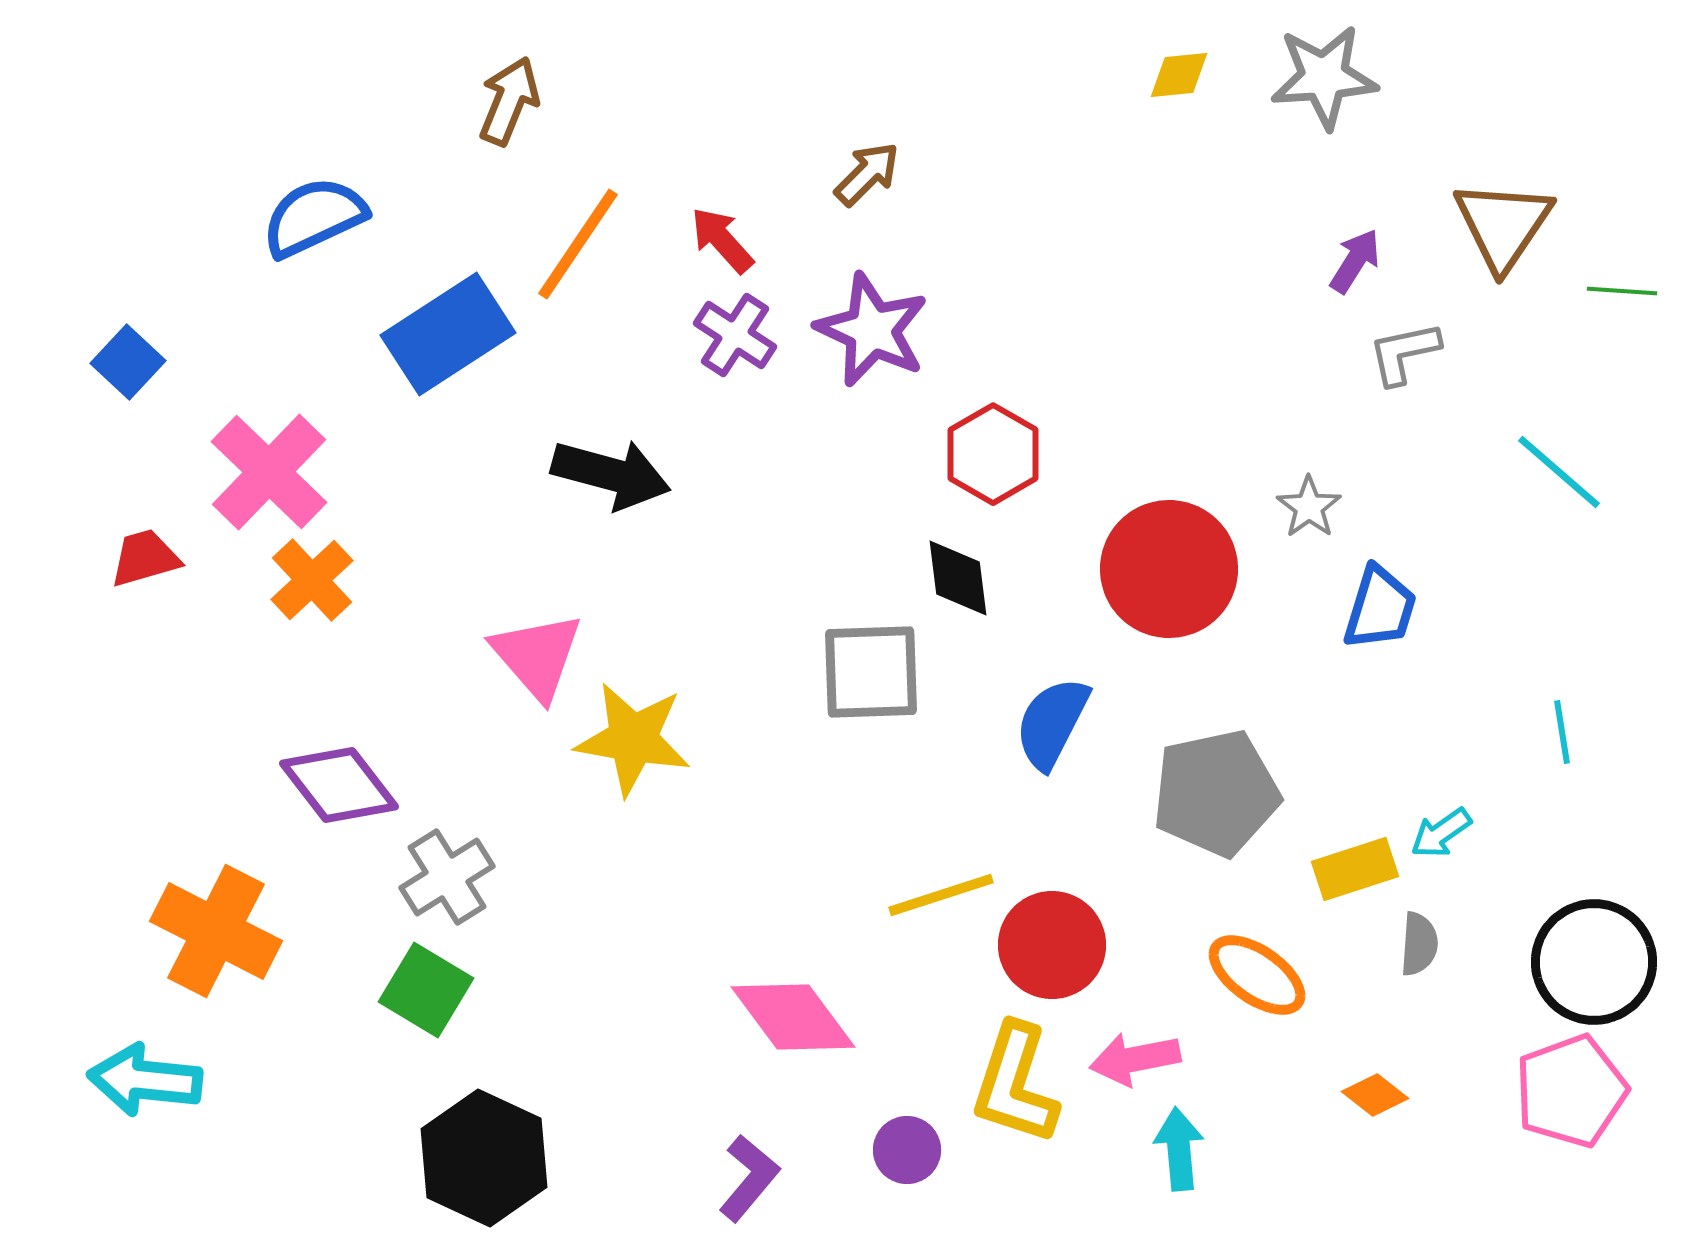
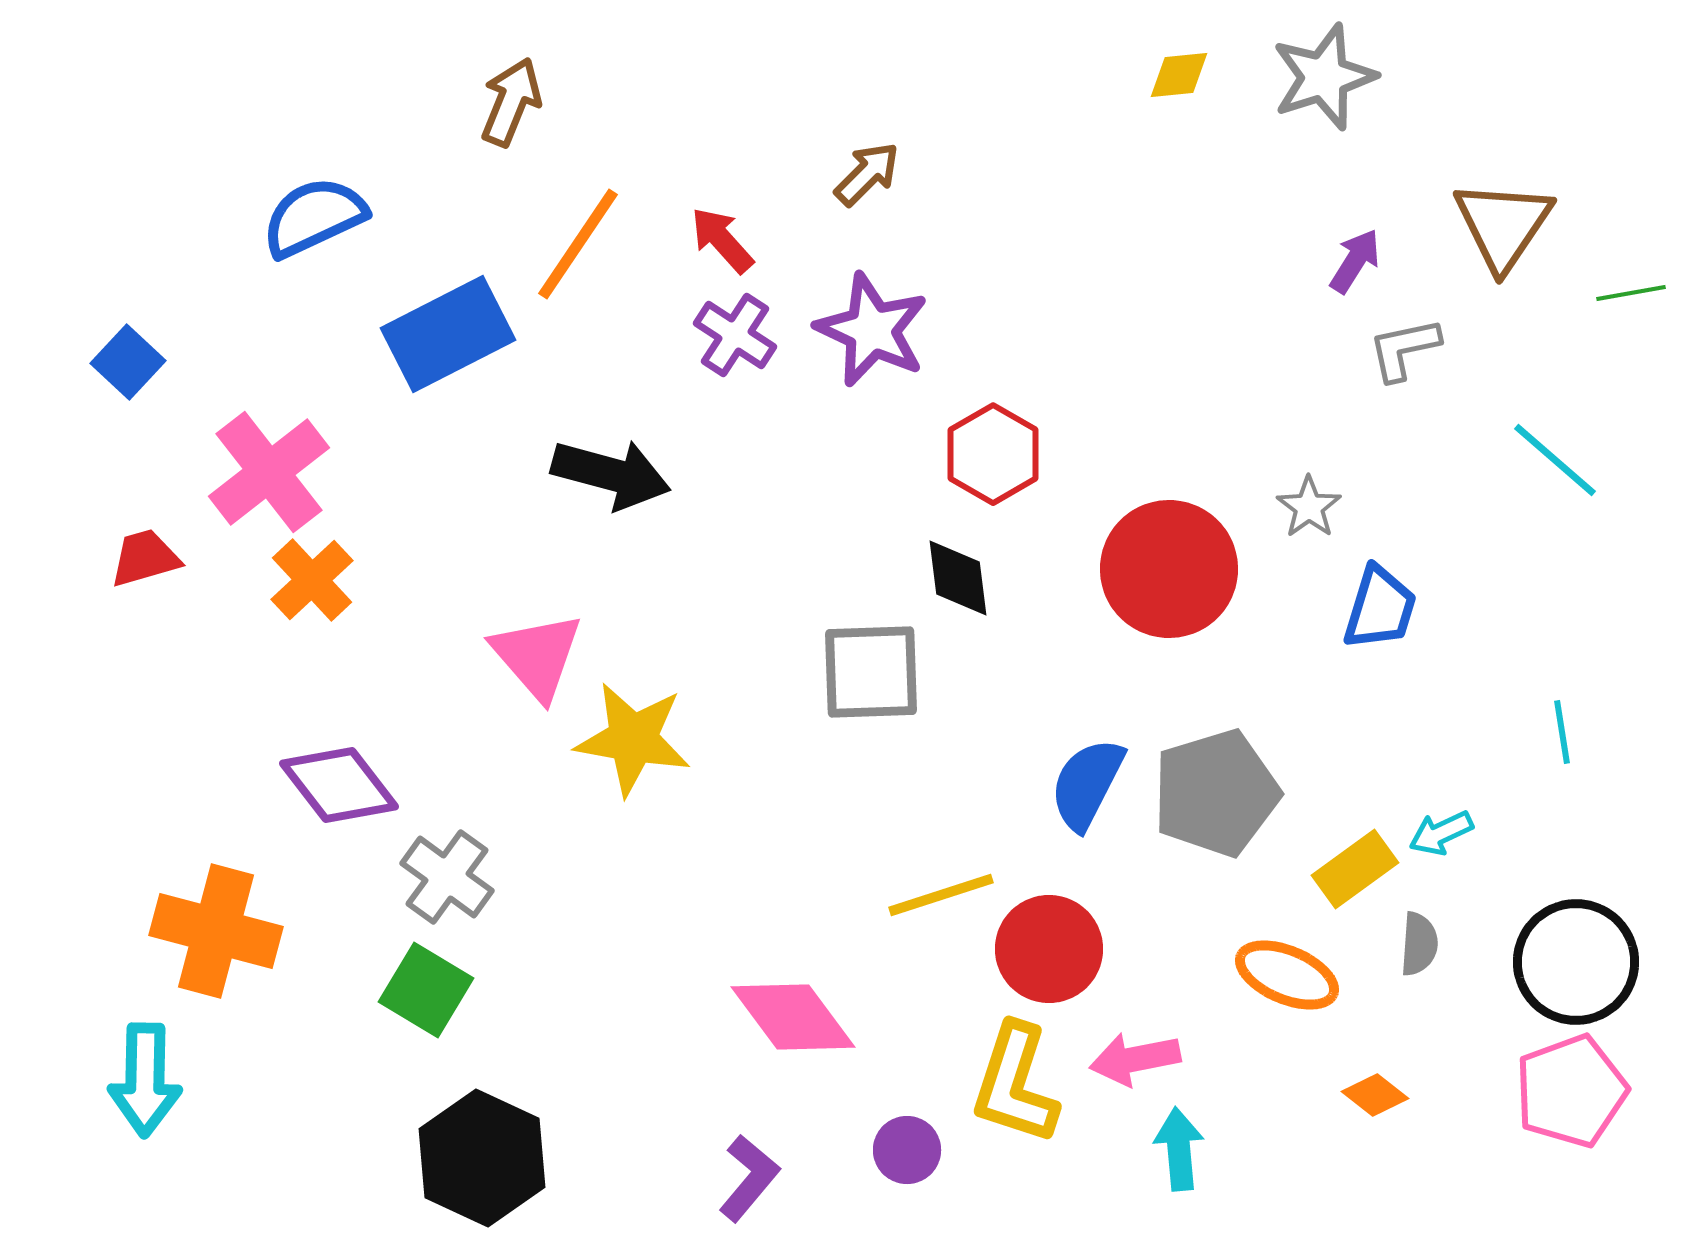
gray star at (1324, 77): rotated 14 degrees counterclockwise
brown arrow at (509, 101): moved 2 px right, 1 px down
green line at (1622, 291): moved 9 px right, 2 px down; rotated 14 degrees counterclockwise
blue rectangle at (448, 334): rotated 6 degrees clockwise
gray L-shape at (1404, 353): moved 4 px up
pink cross at (269, 472): rotated 8 degrees clockwise
cyan line at (1559, 472): moved 4 px left, 12 px up
blue semicircle at (1052, 723): moved 35 px right, 61 px down
gray pentagon at (1216, 793): rotated 5 degrees counterclockwise
cyan arrow at (1441, 833): rotated 10 degrees clockwise
yellow rectangle at (1355, 869): rotated 18 degrees counterclockwise
gray cross at (447, 877): rotated 22 degrees counterclockwise
orange cross at (216, 931): rotated 12 degrees counterclockwise
red circle at (1052, 945): moved 3 px left, 4 px down
black circle at (1594, 962): moved 18 px left
orange ellipse at (1257, 975): moved 30 px right; rotated 12 degrees counterclockwise
cyan arrow at (145, 1080): rotated 95 degrees counterclockwise
black hexagon at (484, 1158): moved 2 px left
